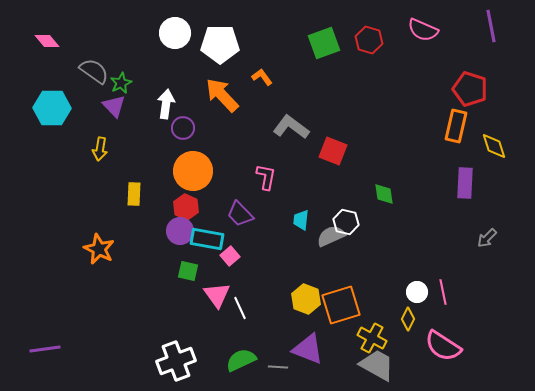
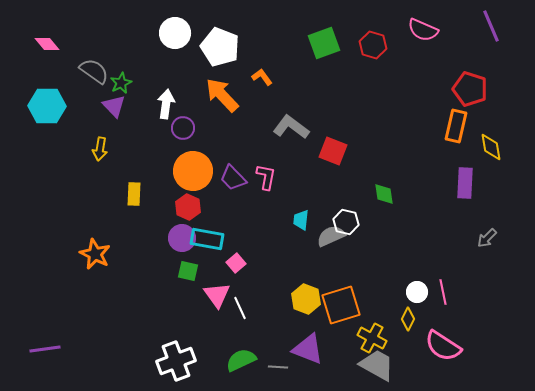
purple line at (491, 26): rotated 12 degrees counterclockwise
red hexagon at (369, 40): moved 4 px right, 5 px down
pink diamond at (47, 41): moved 3 px down
white pentagon at (220, 44): moved 3 px down; rotated 21 degrees clockwise
cyan hexagon at (52, 108): moved 5 px left, 2 px up
yellow diamond at (494, 146): moved 3 px left, 1 px down; rotated 8 degrees clockwise
red hexagon at (186, 207): moved 2 px right
purple trapezoid at (240, 214): moved 7 px left, 36 px up
purple circle at (180, 231): moved 2 px right, 7 px down
orange star at (99, 249): moved 4 px left, 5 px down
pink square at (230, 256): moved 6 px right, 7 px down
